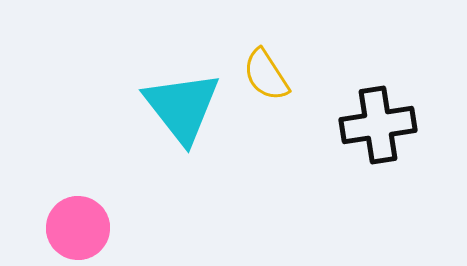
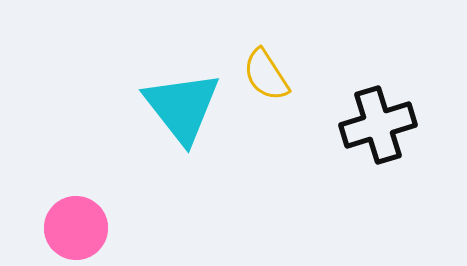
black cross: rotated 8 degrees counterclockwise
pink circle: moved 2 px left
